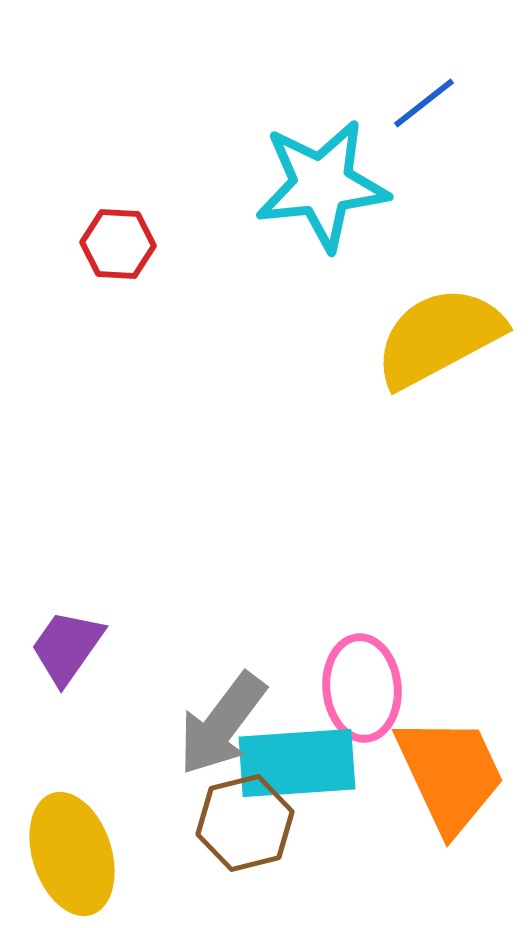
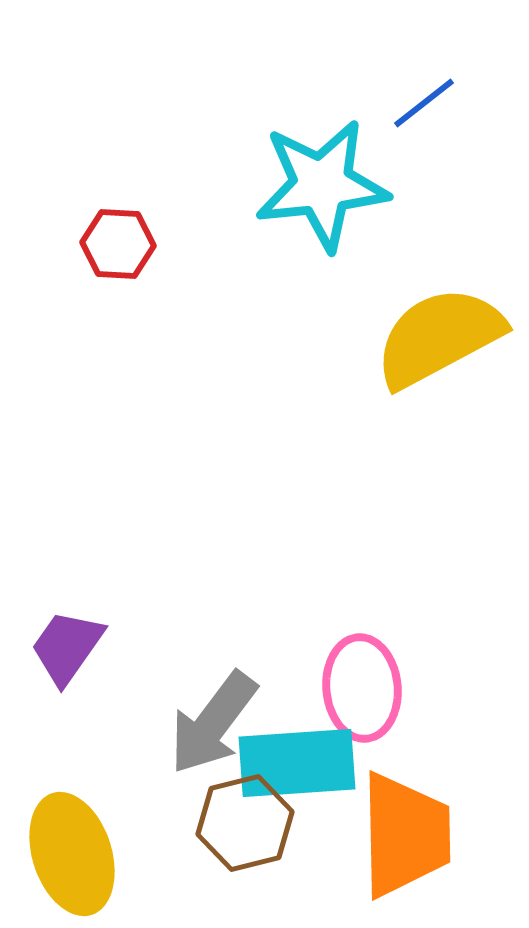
gray arrow: moved 9 px left, 1 px up
orange trapezoid: moved 45 px left, 61 px down; rotated 24 degrees clockwise
